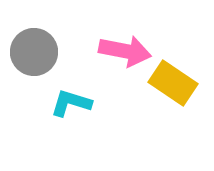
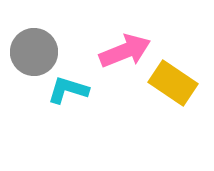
pink arrow: rotated 33 degrees counterclockwise
cyan L-shape: moved 3 px left, 13 px up
